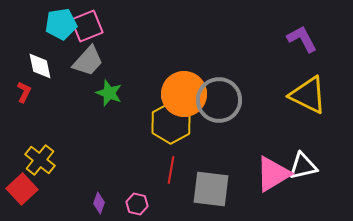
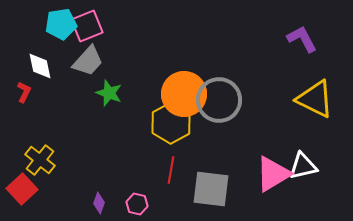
yellow triangle: moved 7 px right, 4 px down
